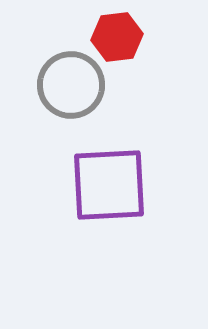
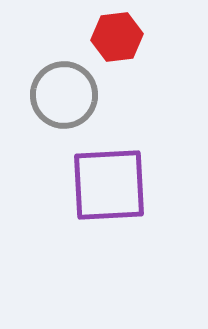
gray circle: moved 7 px left, 10 px down
